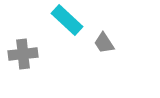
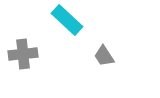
gray trapezoid: moved 13 px down
